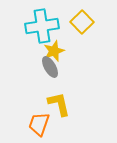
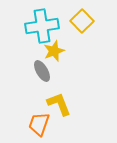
yellow square: moved 1 px up
gray ellipse: moved 8 px left, 4 px down
yellow L-shape: rotated 8 degrees counterclockwise
